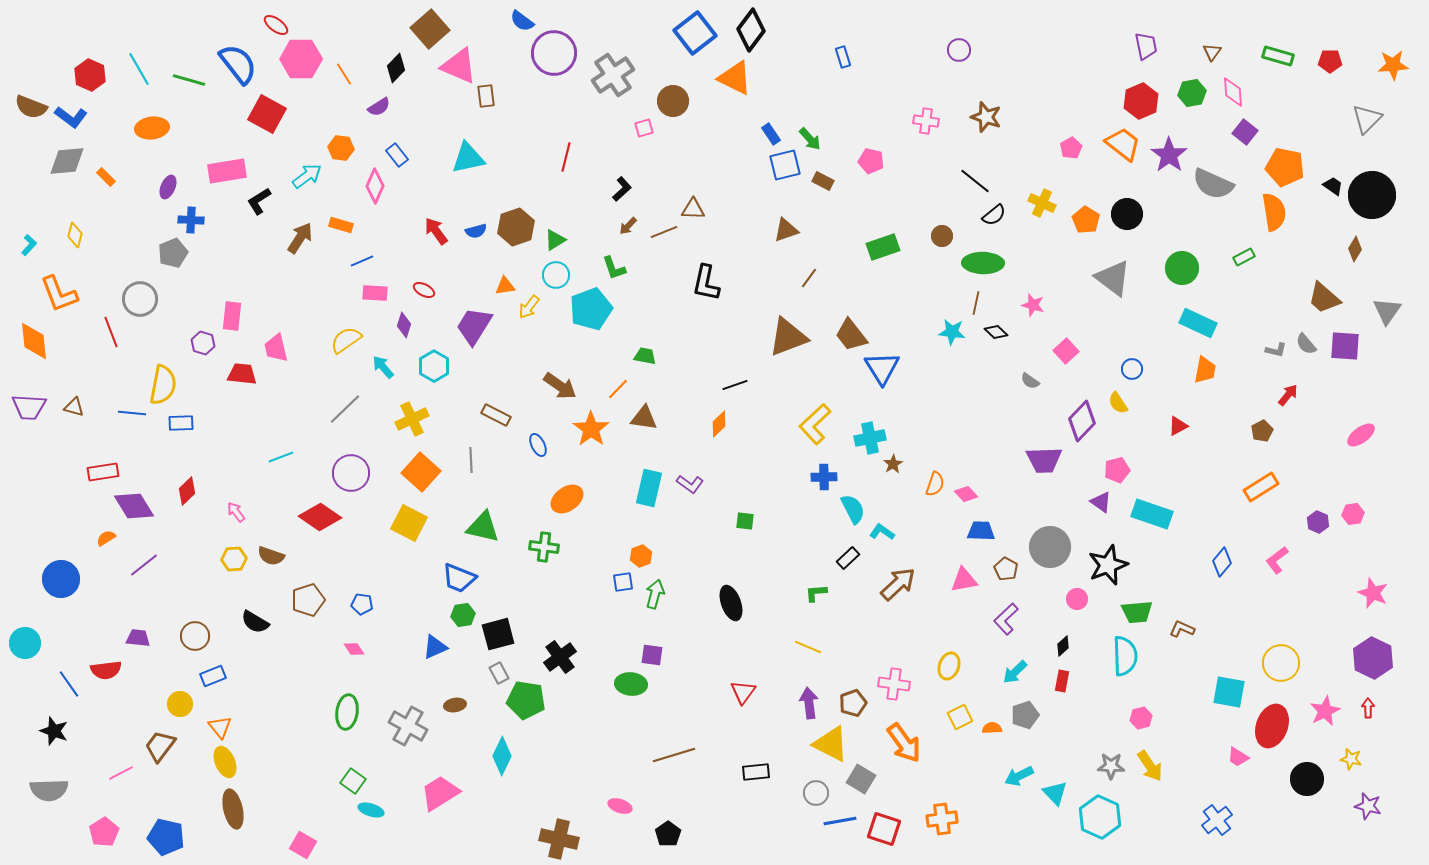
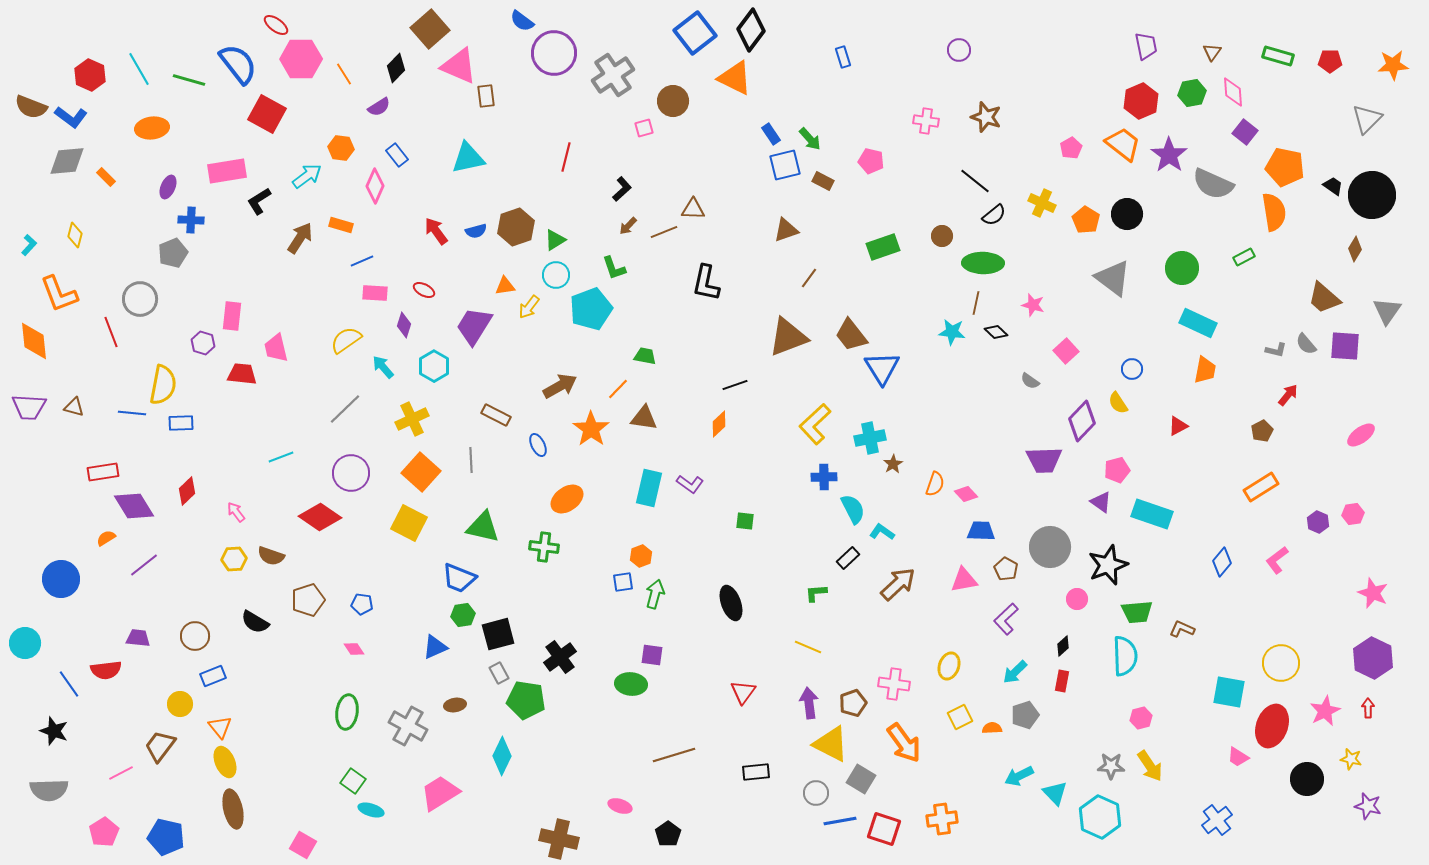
brown arrow at (560, 386): rotated 64 degrees counterclockwise
